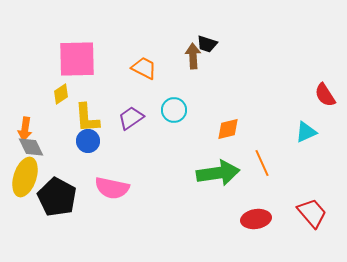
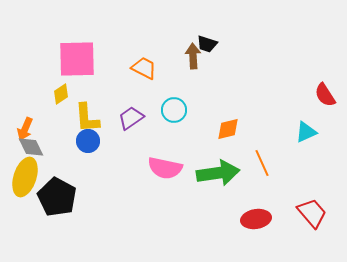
orange arrow: rotated 15 degrees clockwise
pink semicircle: moved 53 px right, 20 px up
